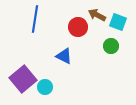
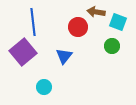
brown arrow: moved 1 px left, 3 px up; rotated 18 degrees counterclockwise
blue line: moved 2 px left, 3 px down; rotated 16 degrees counterclockwise
green circle: moved 1 px right
blue triangle: rotated 42 degrees clockwise
purple square: moved 27 px up
cyan circle: moved 1 px left
